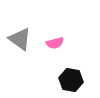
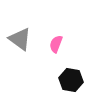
pink semicircle: moved 1 px right, 1 px down; rotated 126 degrees clockwise
